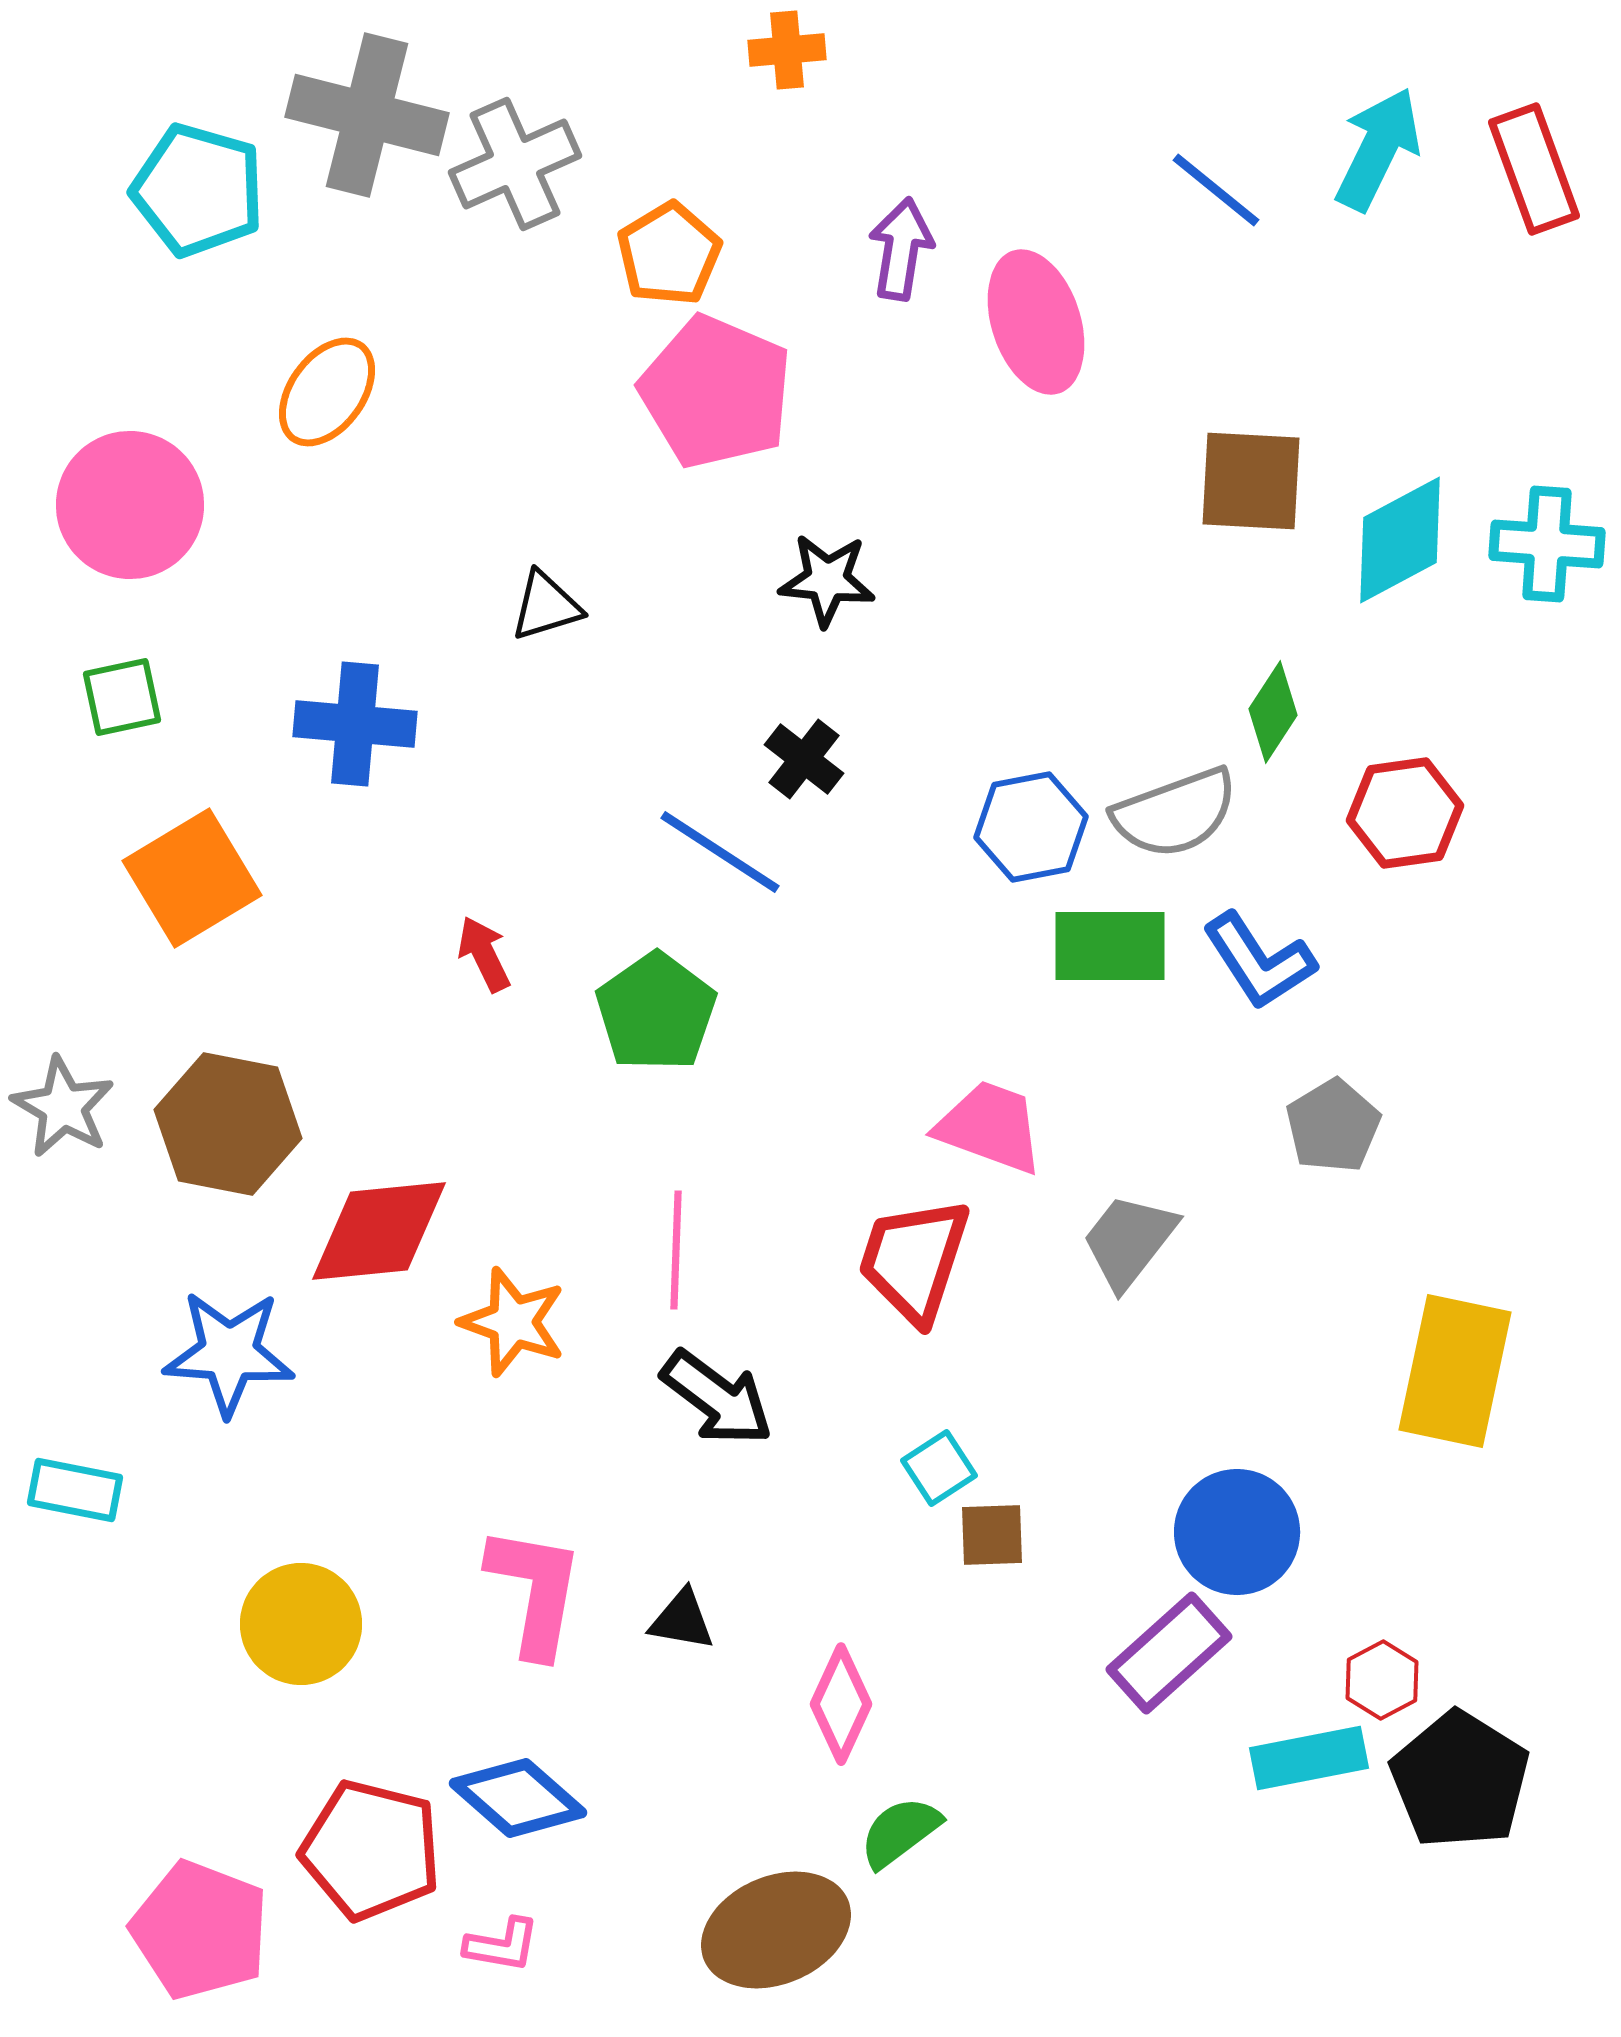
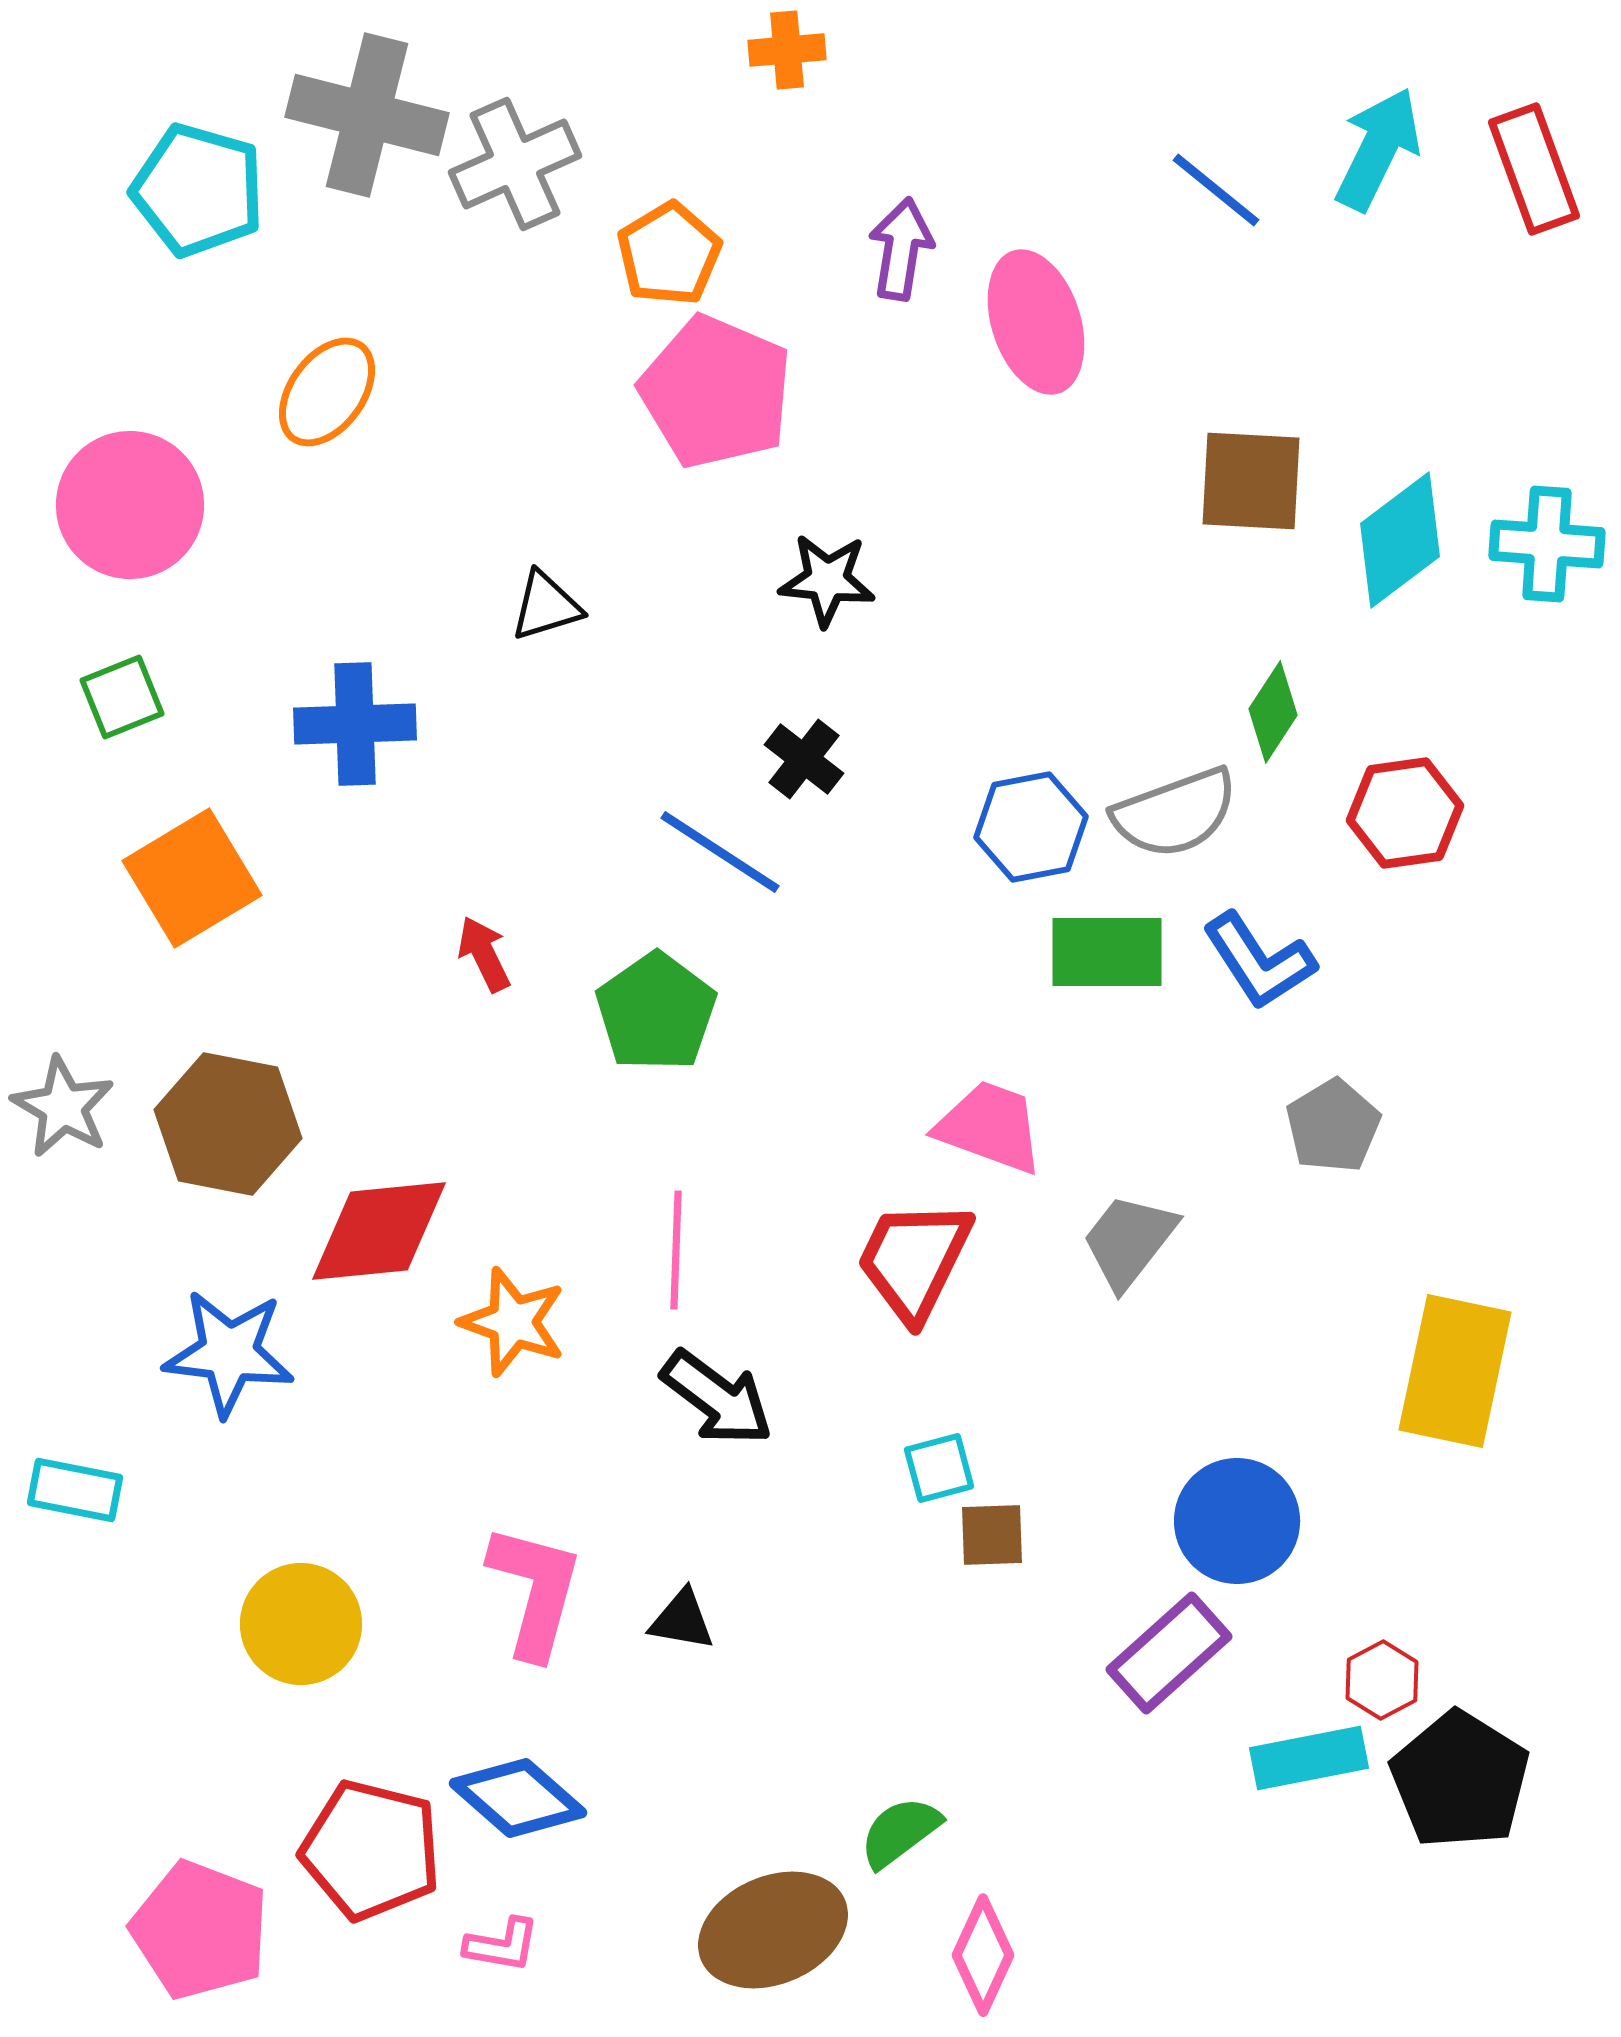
cyan diamond at (1400, 540): rotated 9 degrees counterclockwise
green square at (122, 697): rotated 10 degrees counterclockwise
blue cross at (355, 724): rotated 7 degrees counterclockwise
green rectangle at (1110, 946): moved 3 px left, 6 px down
red trapezoid at (914, 1260): rotated 8 degrees clockwise
blue star at (229, 1353): rotated 3 degrees clockwise
cyan square at (939, 1468): rotated 18 degrees clockwise
blue circle at (1237, 1532): moved 11 px up
pink L-shape at (535, 1591): rotated 5 degrees clockwise
pink diamond at (841, 1704): moved 142 px right, 251 px down
brown ellipse at (776, 1930): moved 3 px left
